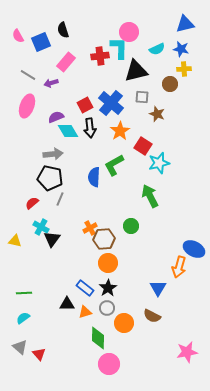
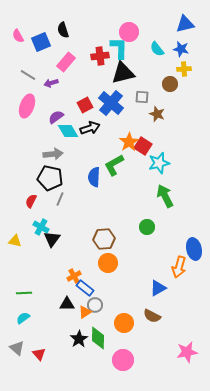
cyan semicircle at (157, 49): rotated 77 degrees clockwise
black triangle at (136, 71): moved 13 px left, 2 px down
purple semicircle at (56, 117): rotated 14 degrees counterclockwise
black arrow at (90, 128): rotated 102 degrees counterclockwise
orange star at (120, 131): moved 9 px right, 11 px down
green arrow at (150, 196): moved 15 px right
red semicircle at (32, 203): moved 1 px left, 2 px up; rotated 24 degrees counterclockwise
green circle at (131, 226): moved 16 px right, 1 px down
orange cross at (90, 228): moved 16 px left, 48 px down
blue ellipse at (194, 249): rotated 50 degrees clockwise
black star at (108, 288): moved 29 px left, 51 px down
blue triangle at (158, 288): rotated 30 degrees clockwise
gray circle at (107, 308): moved 12 px left, 3 px up
orange triangle at (85, 312): rotated 16 degrees counterclockwise
gray triangle at (20, 347): moved 3 px left, 1 px down
pink circle at (109, 364): moved 14 px right, 4 px up
